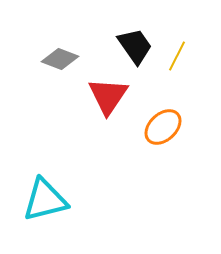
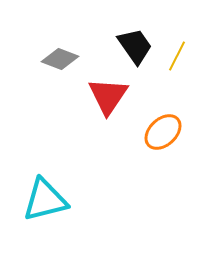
orange ellipse: moved 5 px down
